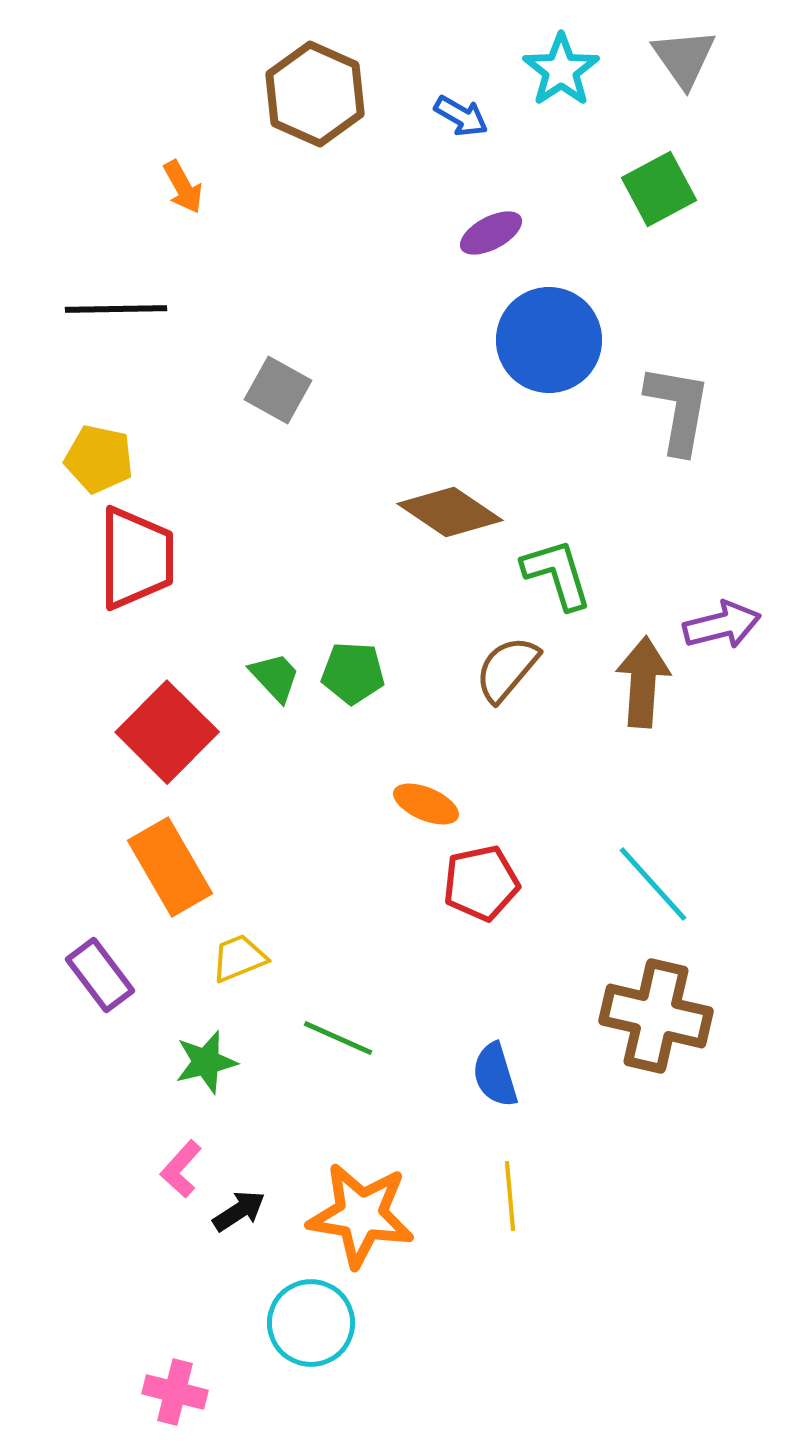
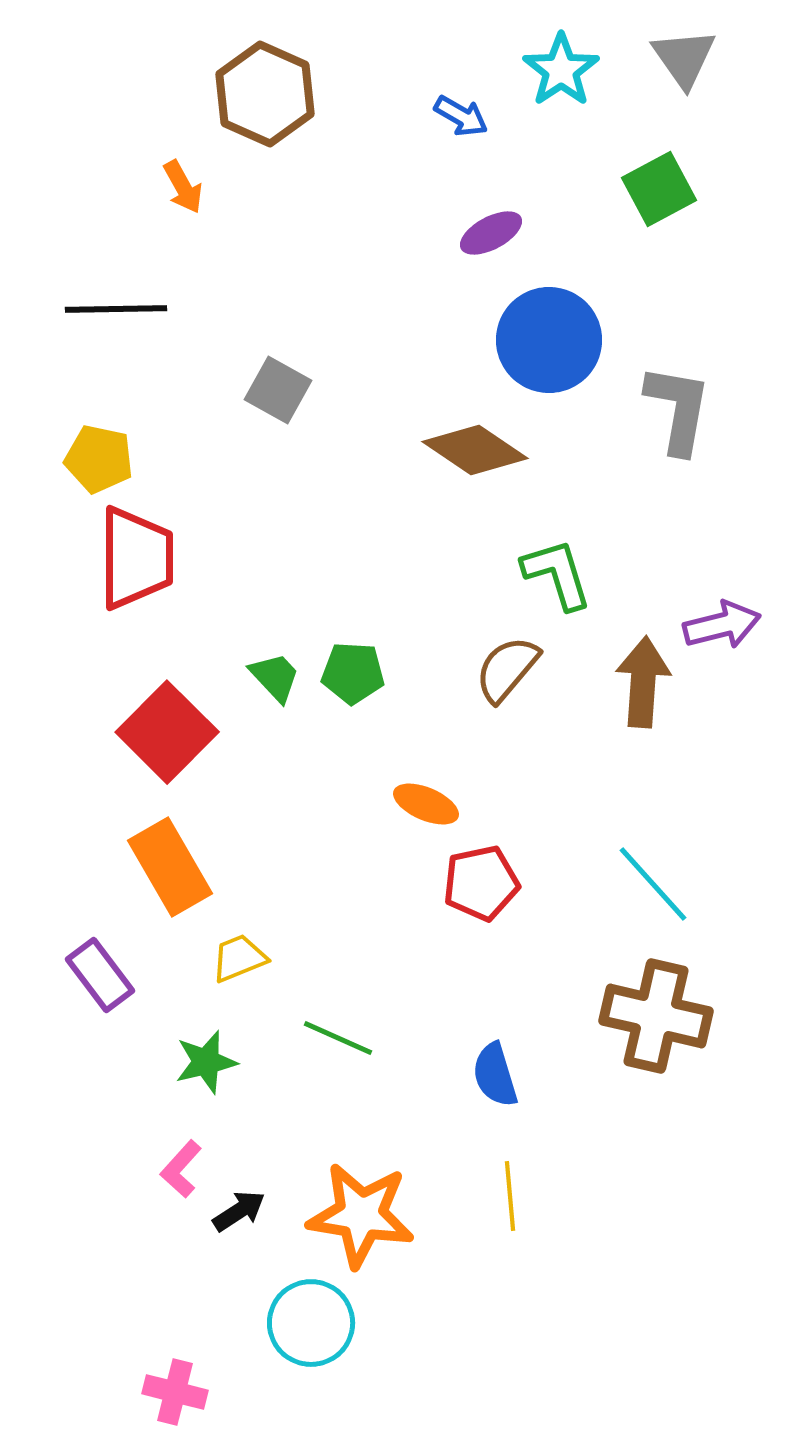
brown hexagon: moved 50 px left
brown diamond: moved 25 px right, 62 px up
